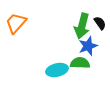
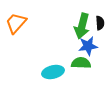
black semicircle: rotated 32 degrees clockwise
blue star: rotated 12 degrees clockwise
green semicircle: moved 1 px right
cyan ellipse: moved 4 px left, 2 px down
